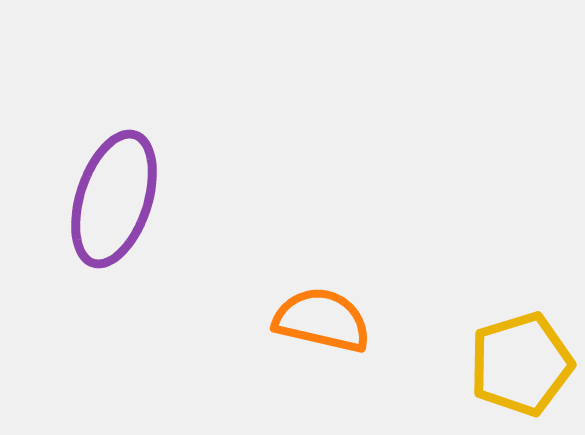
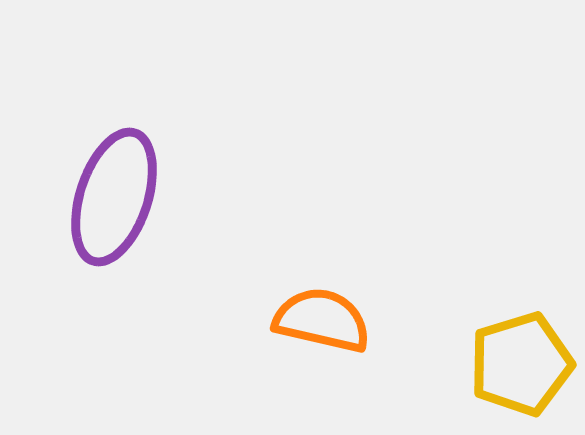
purple ellipse: moved 2 px up
